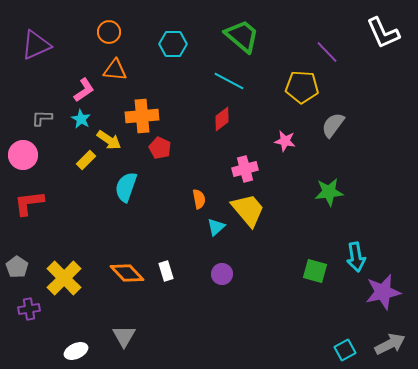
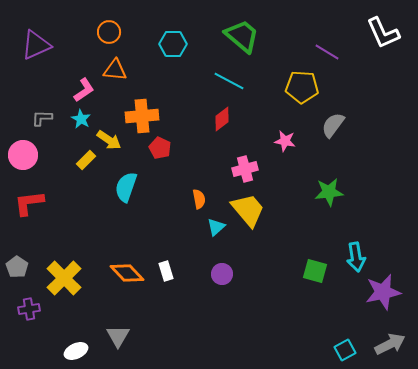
purple line: rotated 15 degrees counterclockwise
gray triangle: moved 6 px left
